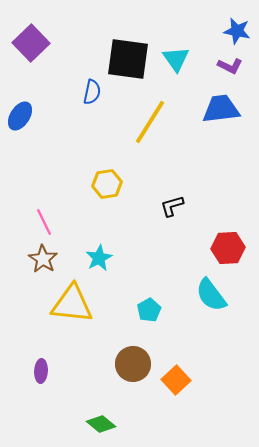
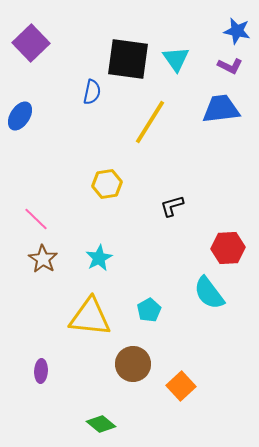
pink line: moved 8 px left, 3 px up; rotated 20 degrees counterclockwise
cyan semicircle: moved 2 px left, 2 px up
yellow triangle: moved 18 px right, 13 px down
orange square: moved 5 px right, 6 px down
